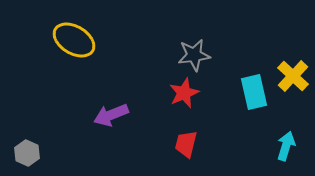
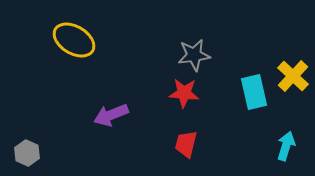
red star: rotated 28 degrees clockwise
